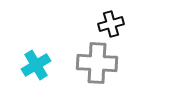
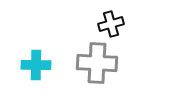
cyan cross: rotated 32 degrees clockwise
